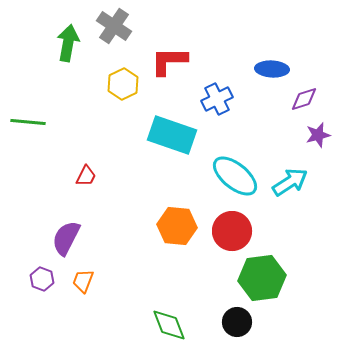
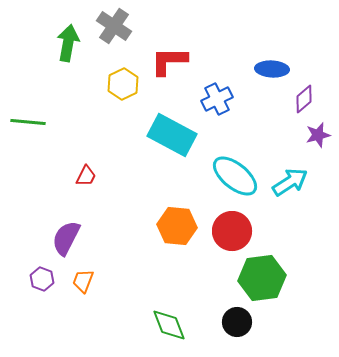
purple diamond: rotated 24 degrees counterclockwise
cyan rectangle: rotated 9 degrees clockwise
